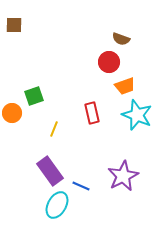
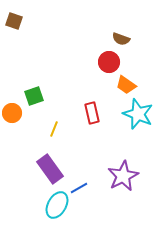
brown square: moved 4 px up; rotated 18 degrees clockwise
orange trapezoid: moved 1 px right, 1 px up; rotated 55 degrees clockwise
cyan star: moved 1 px right, 1 px up
purple rectangle: moved 2 px up
blue line: moved 2 px left, 2 px down; rotated 54 degrees counterclockwise
